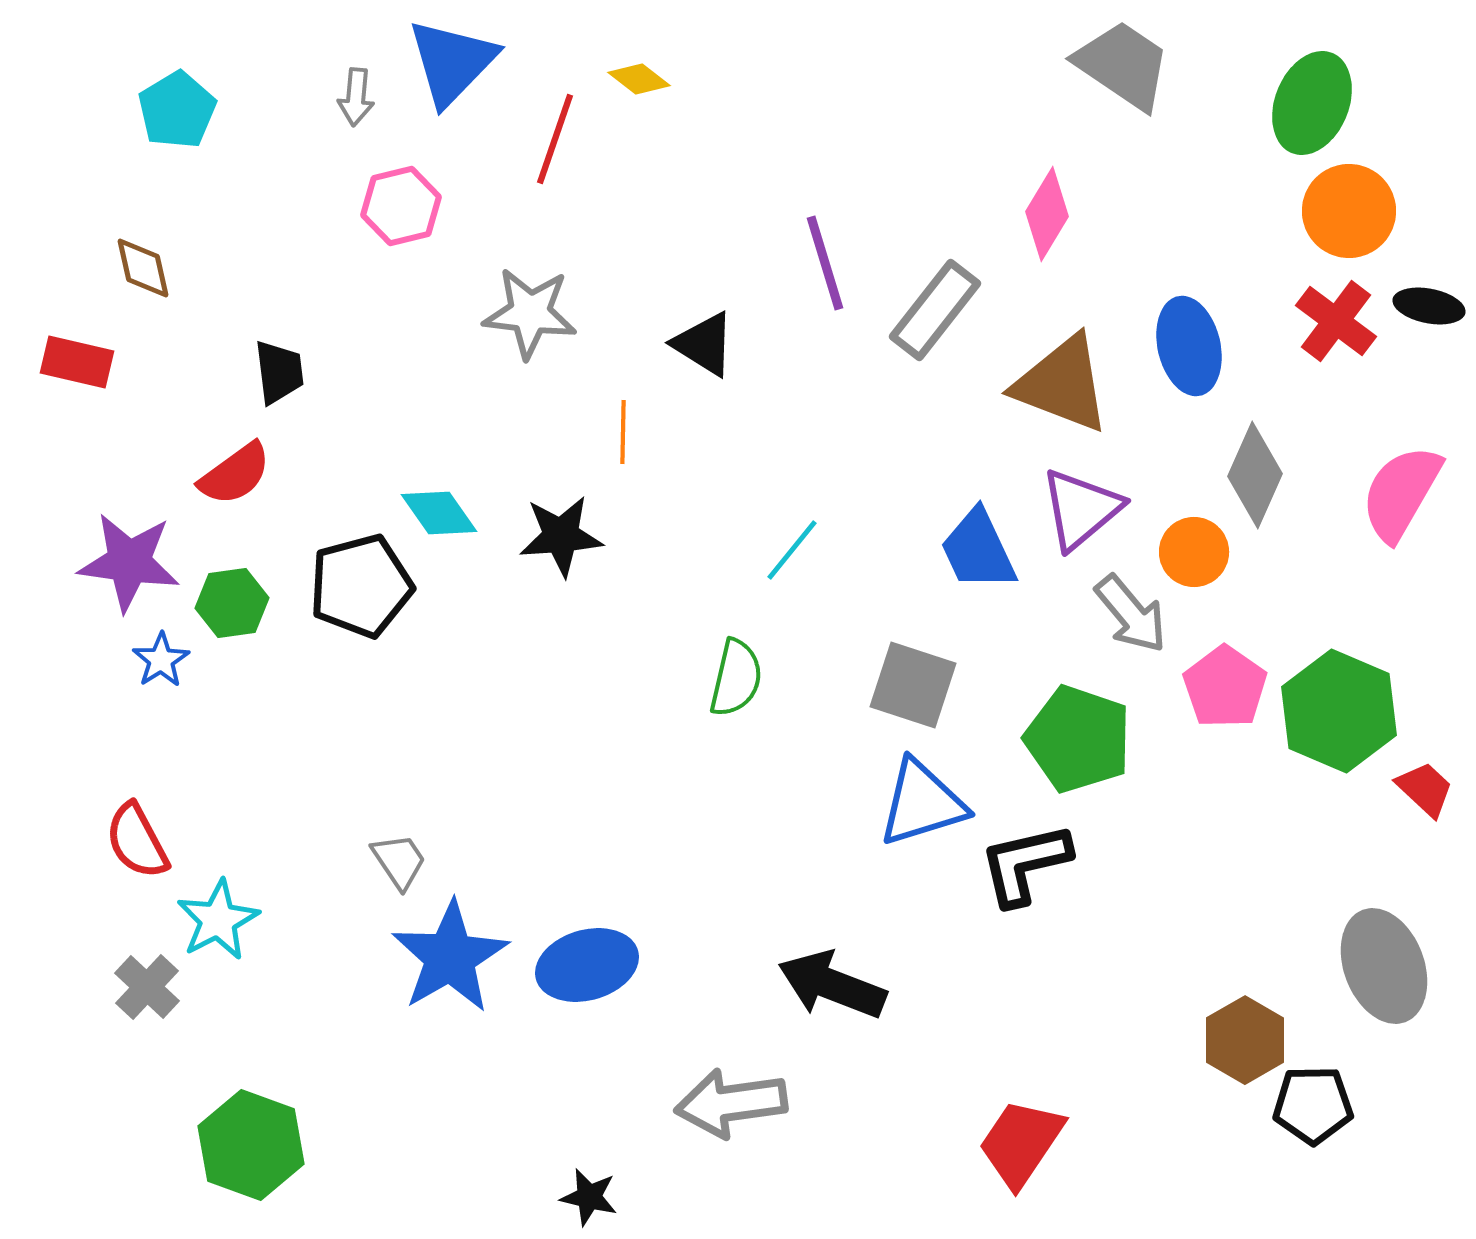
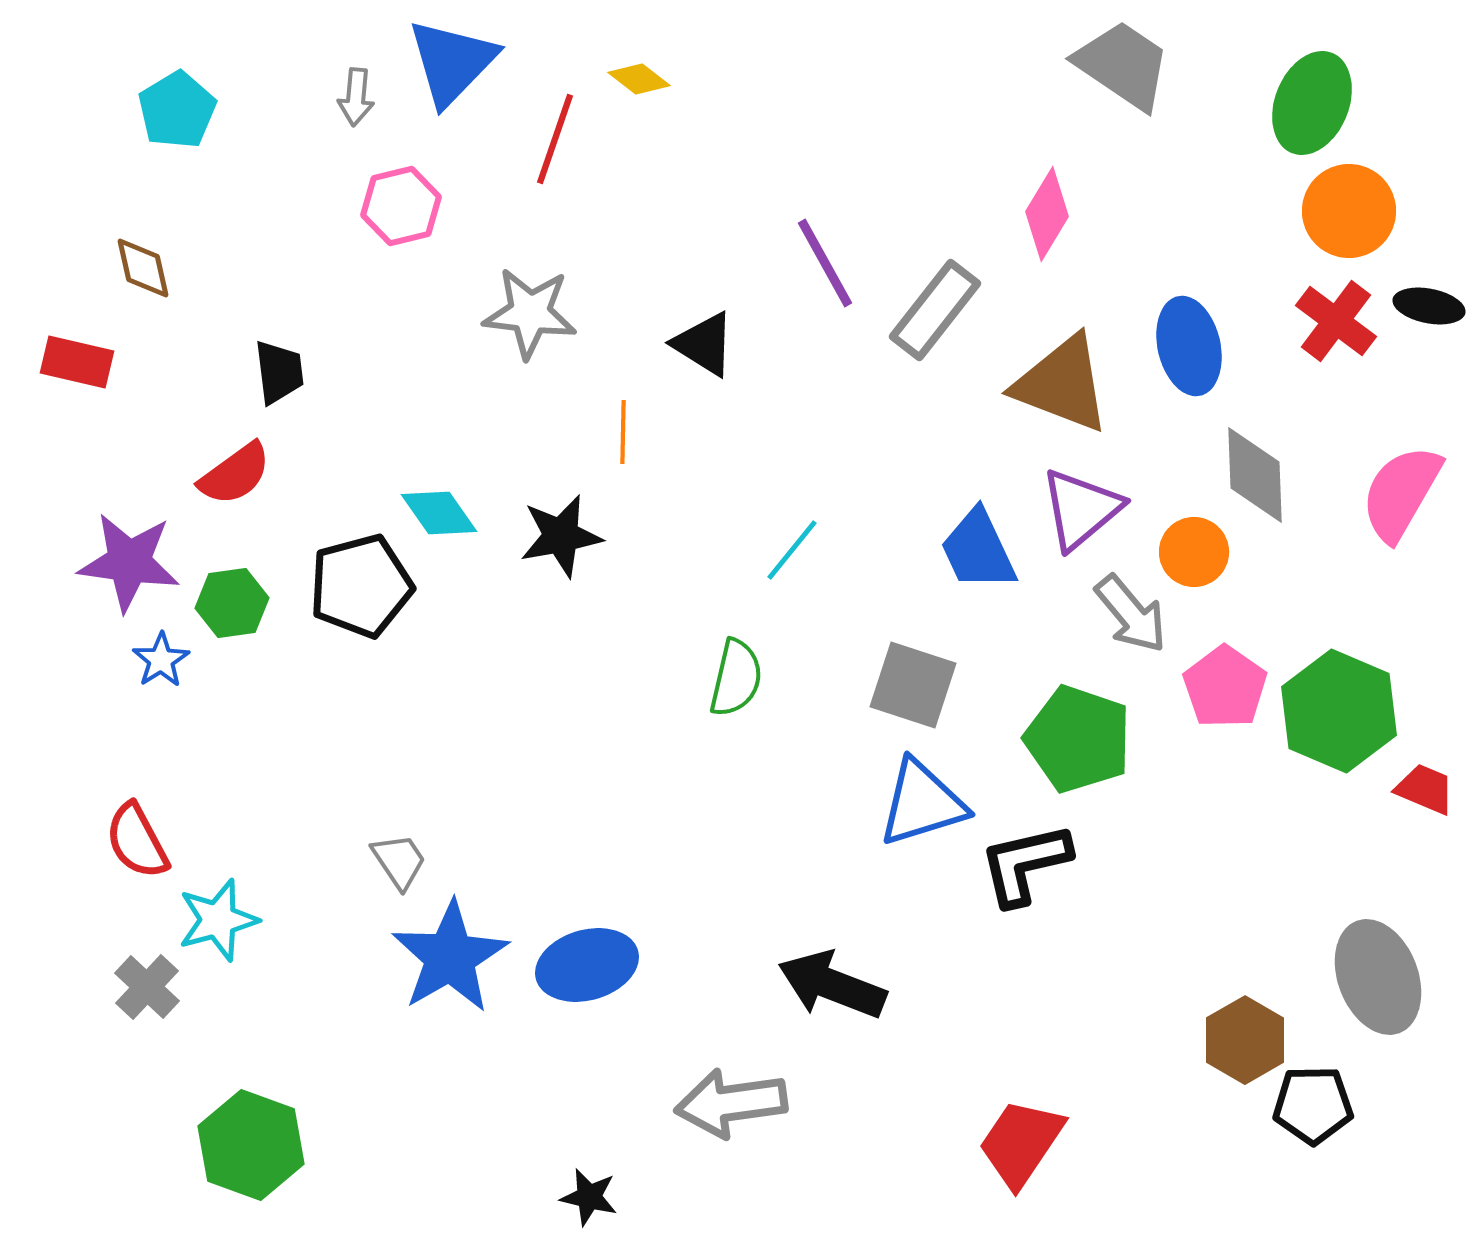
purple line at (825, 263): rotated 12 degrees counterclockwise
gray diamond at (1255, 475): rotated 26 degrees counterclockwise
black star at (561, 536): rotated 6 degrees counterclockwise
red trapezoid at (1425, 789): rotated 20 degrees counterclockwise
cyan star at (218, 920): rotated 12 degrees clockwise
gray ellipse at (1384, 966): moved 6 px left, 11 px down
